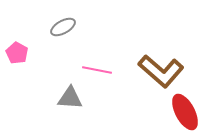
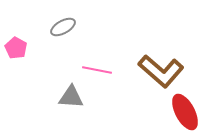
pink pentagon: moved 1 px left, 5 px up
gray triangle: moved 1 px right, 1 px up
